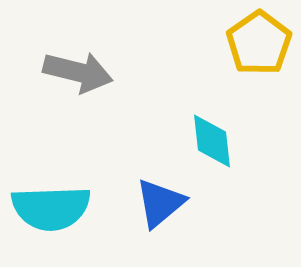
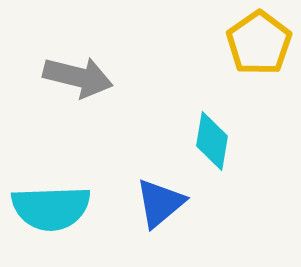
gray arrow: moved 5 px down
cyan diamond: rotated 16 degrees clockwise
